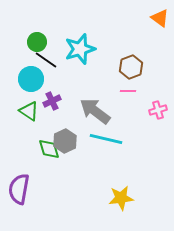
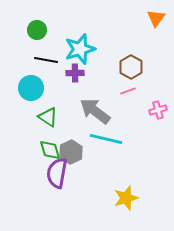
orange triangle: moved 4 px left; rotated 30 degrees clockwise
green circle: moved 12 px up
black line: rotated 25 degrees counterclockwise
brown hexagon: rotated 10 degrees counterclockwise
cyan circle: moved 9 px down
pink line: rotated 21 degrees counterclockwise
purple cross: moved 23 px right, 28 px up; rotated 24 degrees clockwise
green triangle: moved 19 px right, 6 px down
gray hexagon: moved 6 px right, 11 px down
green diamond: moved 1 px right, 1 px down
purple semicircle: moved 38 px right, 16 px up
yellow star: moved 5 px right; rotated 10 degrees counterclockwise
